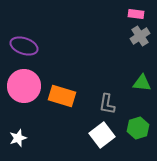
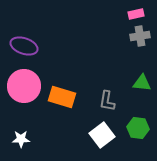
pink rectangle: rotated 21 degrees counterclockwise
gray cross: rotated 24 degrees clockwise
orange rectangle: moved 1 px down
gray L-shape: moved 3 px up
green hexagon: rotated 25 degrees clockwise
white star: moved 3 px right, 1 px down; rotated 18 degrees clockwise
